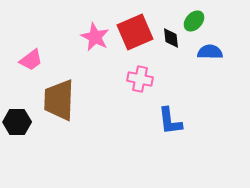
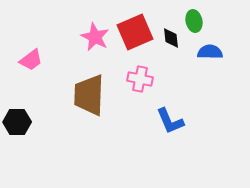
green ellipse: rotated 55 degrees counterclockwise
brown trapezoid: moved 30 px right, 5 px up
blue L-shape: rotated 16 degrees counterclockwise
